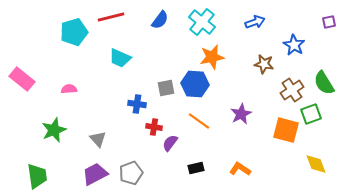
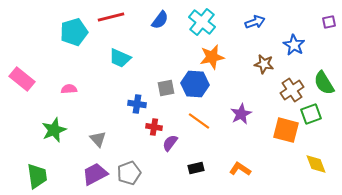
gray pentagon: moved 2 px left
